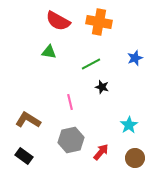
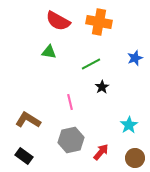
black star: rotated 24 degrees clockwise
